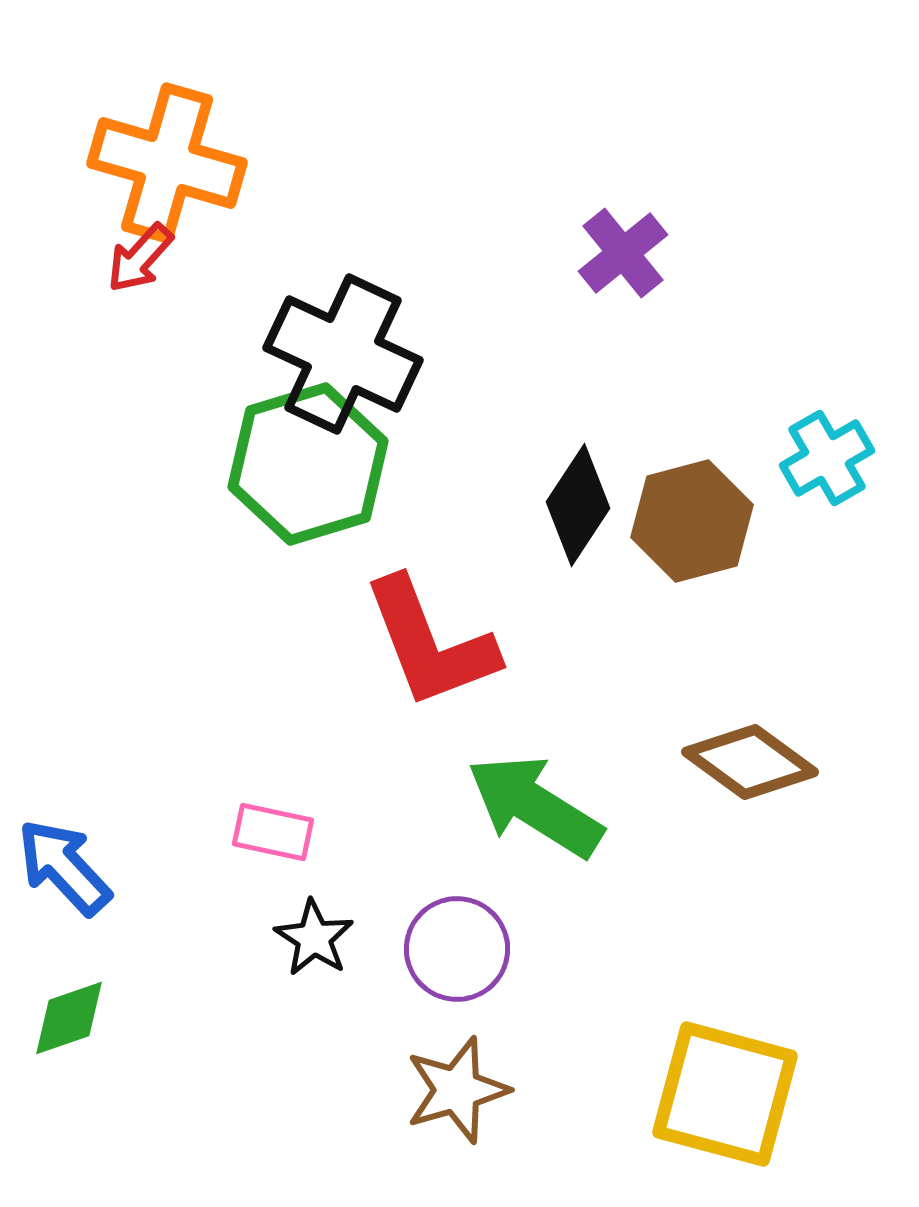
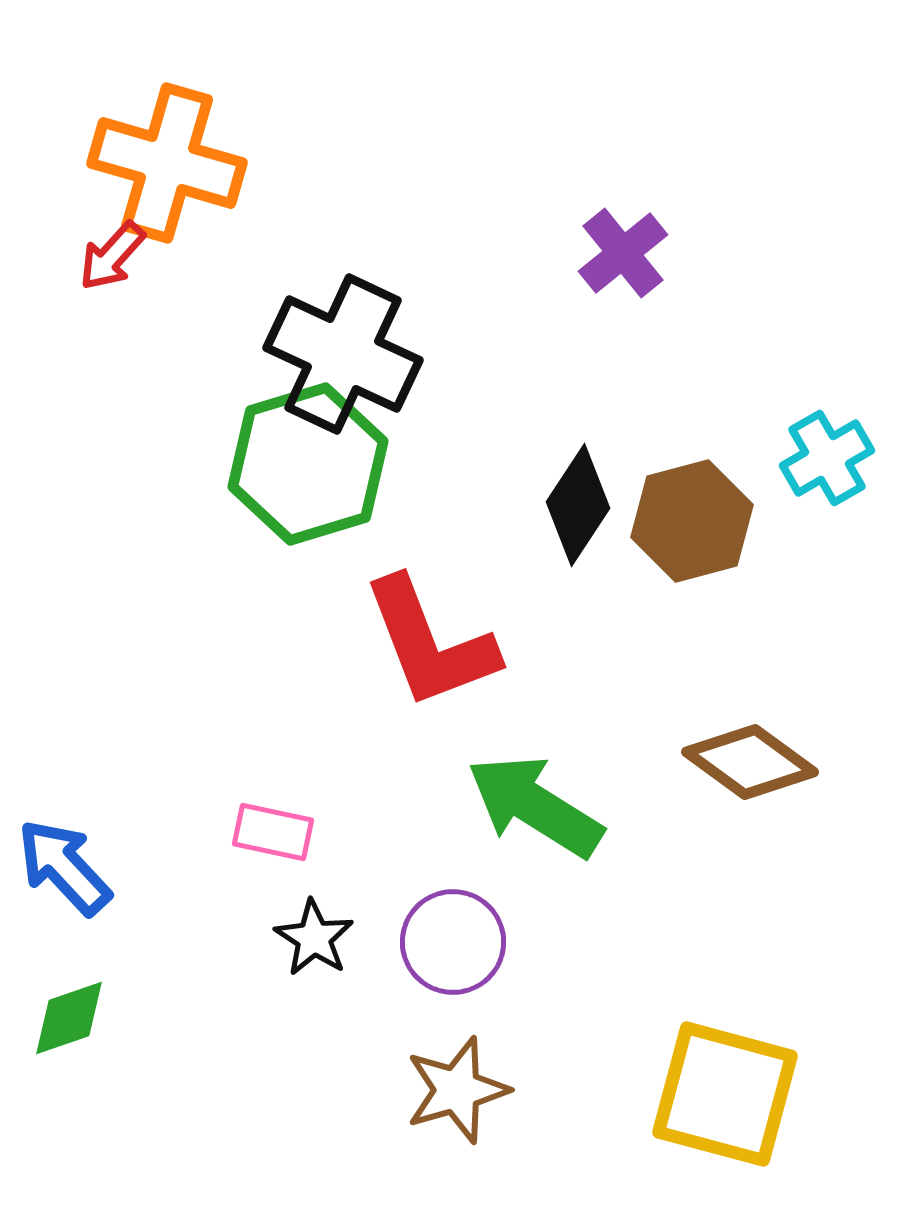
red arrow: moved 28 px left, 2 px up
purple circle: moved 4 px left, 7 px up
